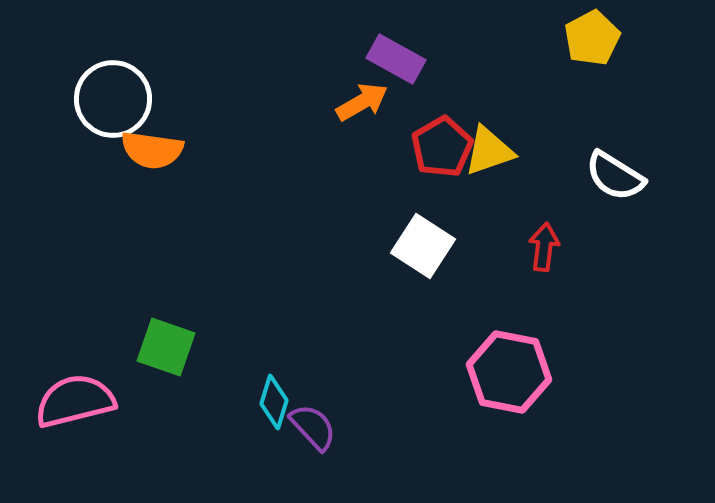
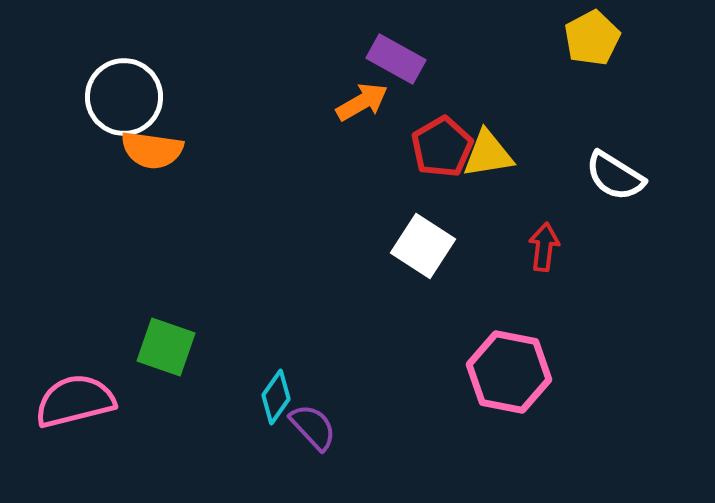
white circle: moved 11 px right, 2 px up
yellow triangle: moved 1 px left, 3 px down; rotated 10 degrees clockwise
cyan diamond: moved 2 px right, 5 px up; rotated 18 degrees clockwise
